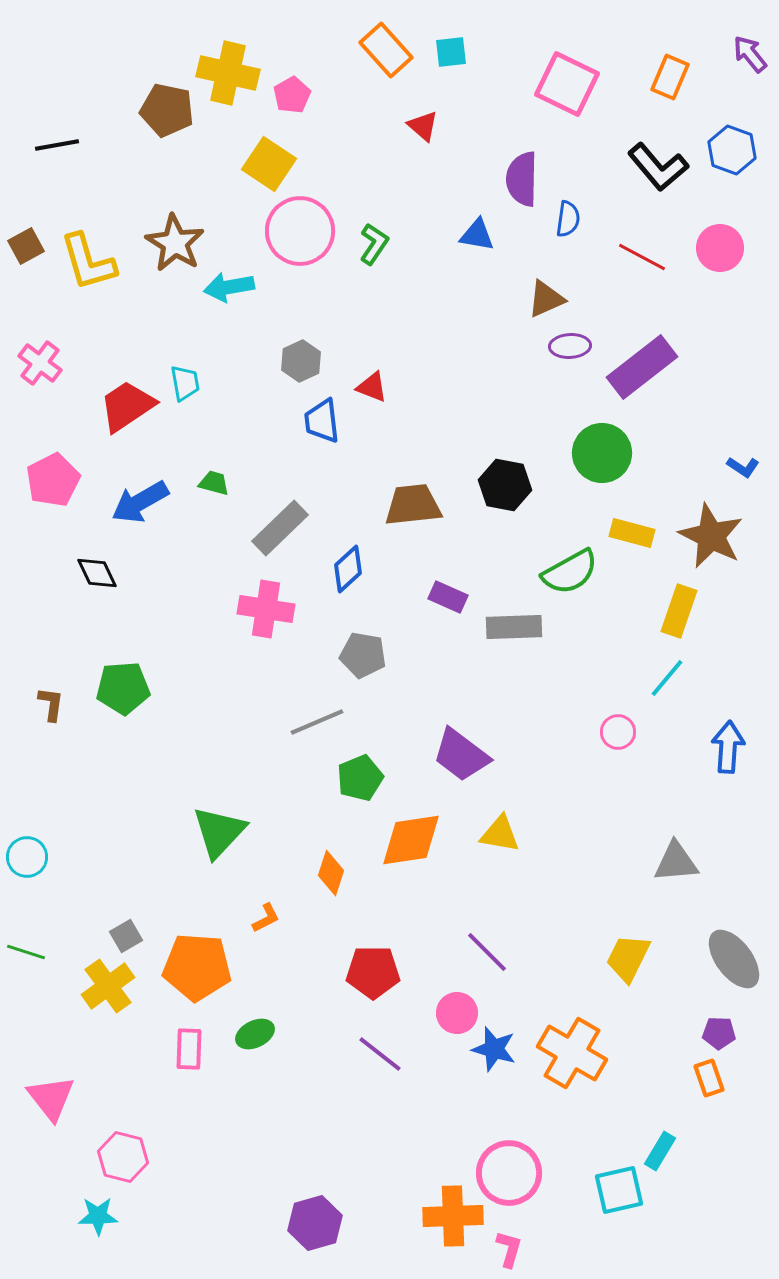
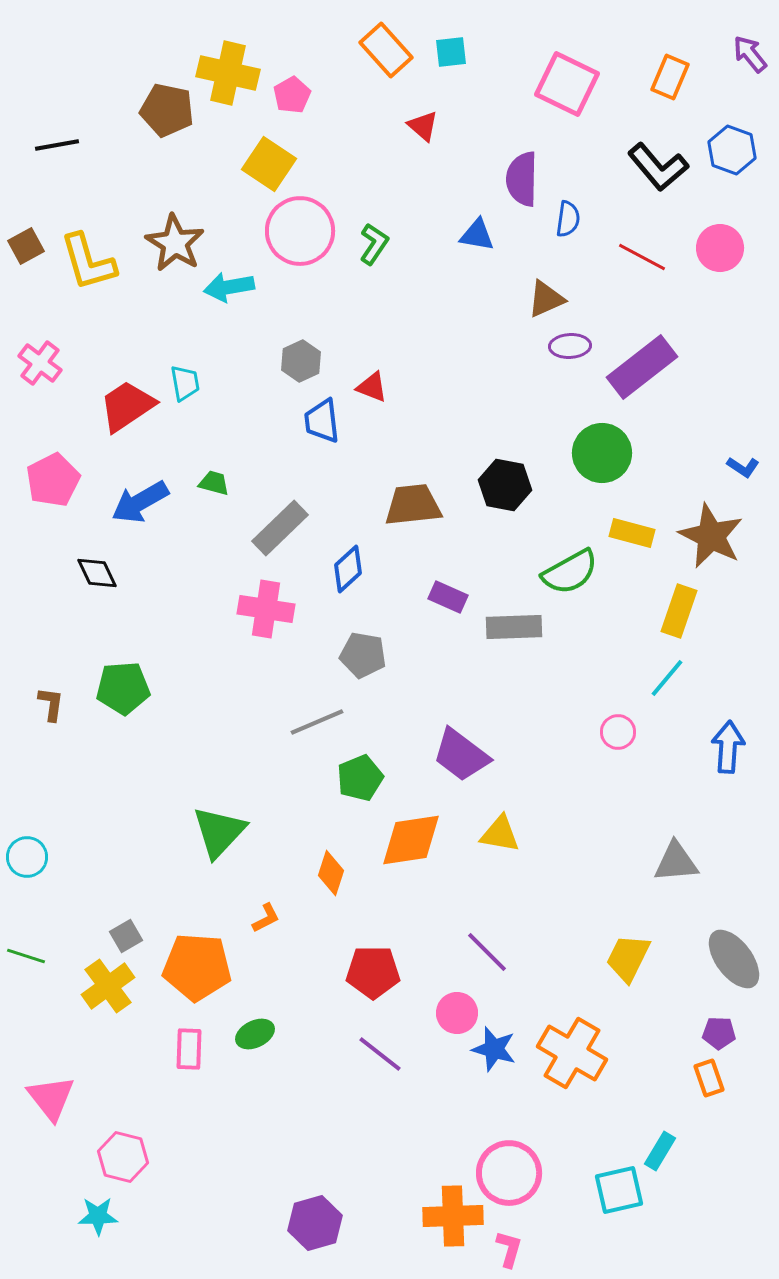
green line at (26, 952): moved 4 px down
